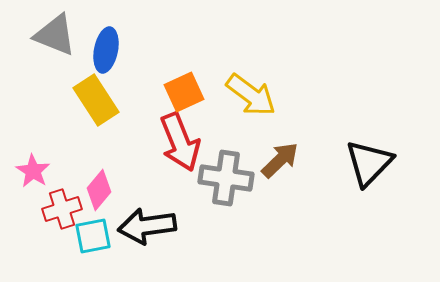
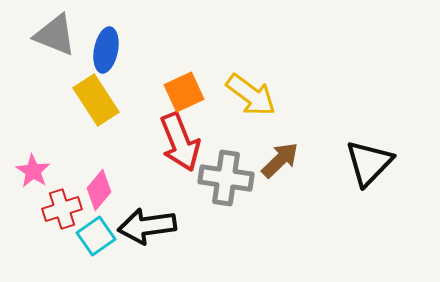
cyan square: moved 3 px right; rotated 24 degrees counterclockwise
